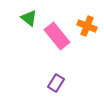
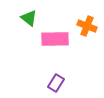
pink rectangle: moved 2 px left, 3 px down; rotated 52 degrees counterclockwise
